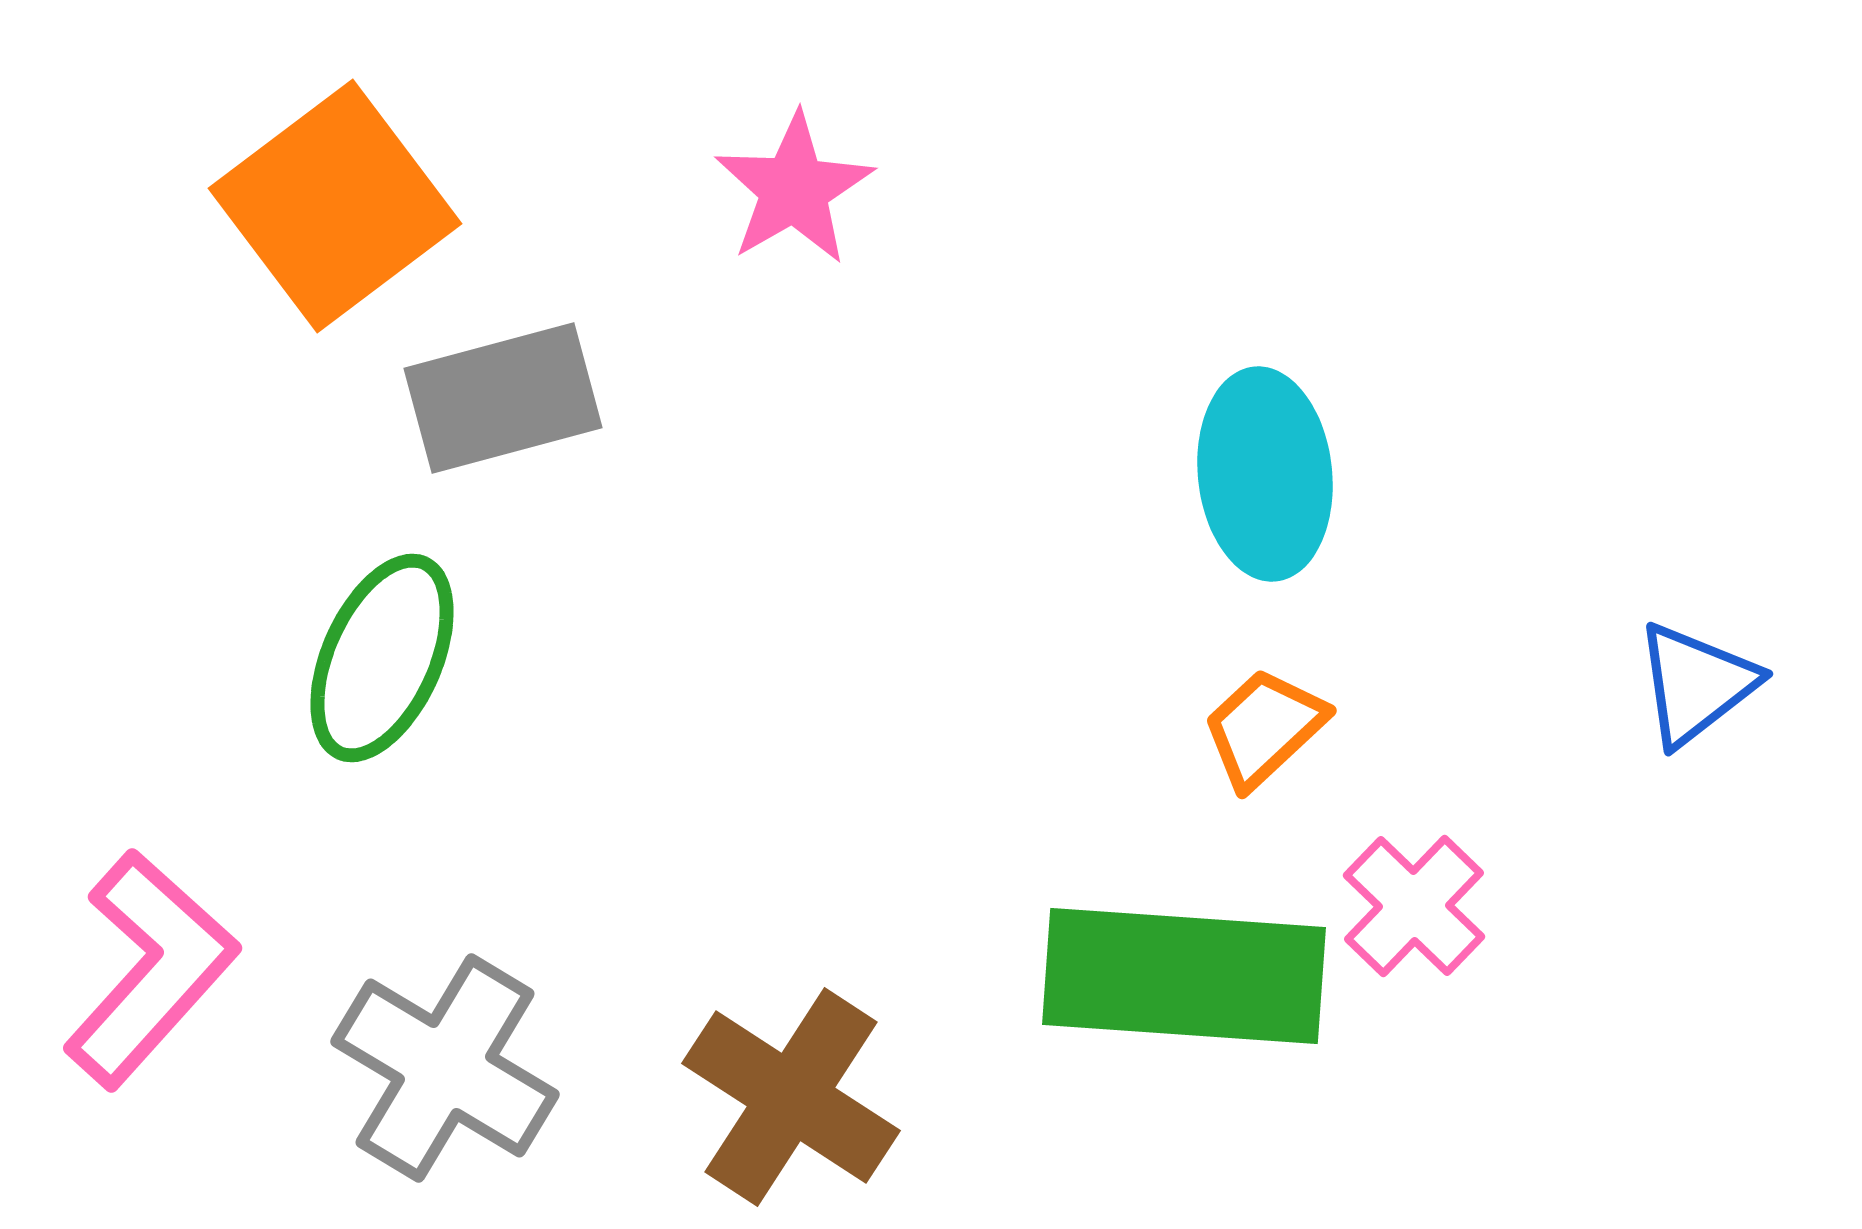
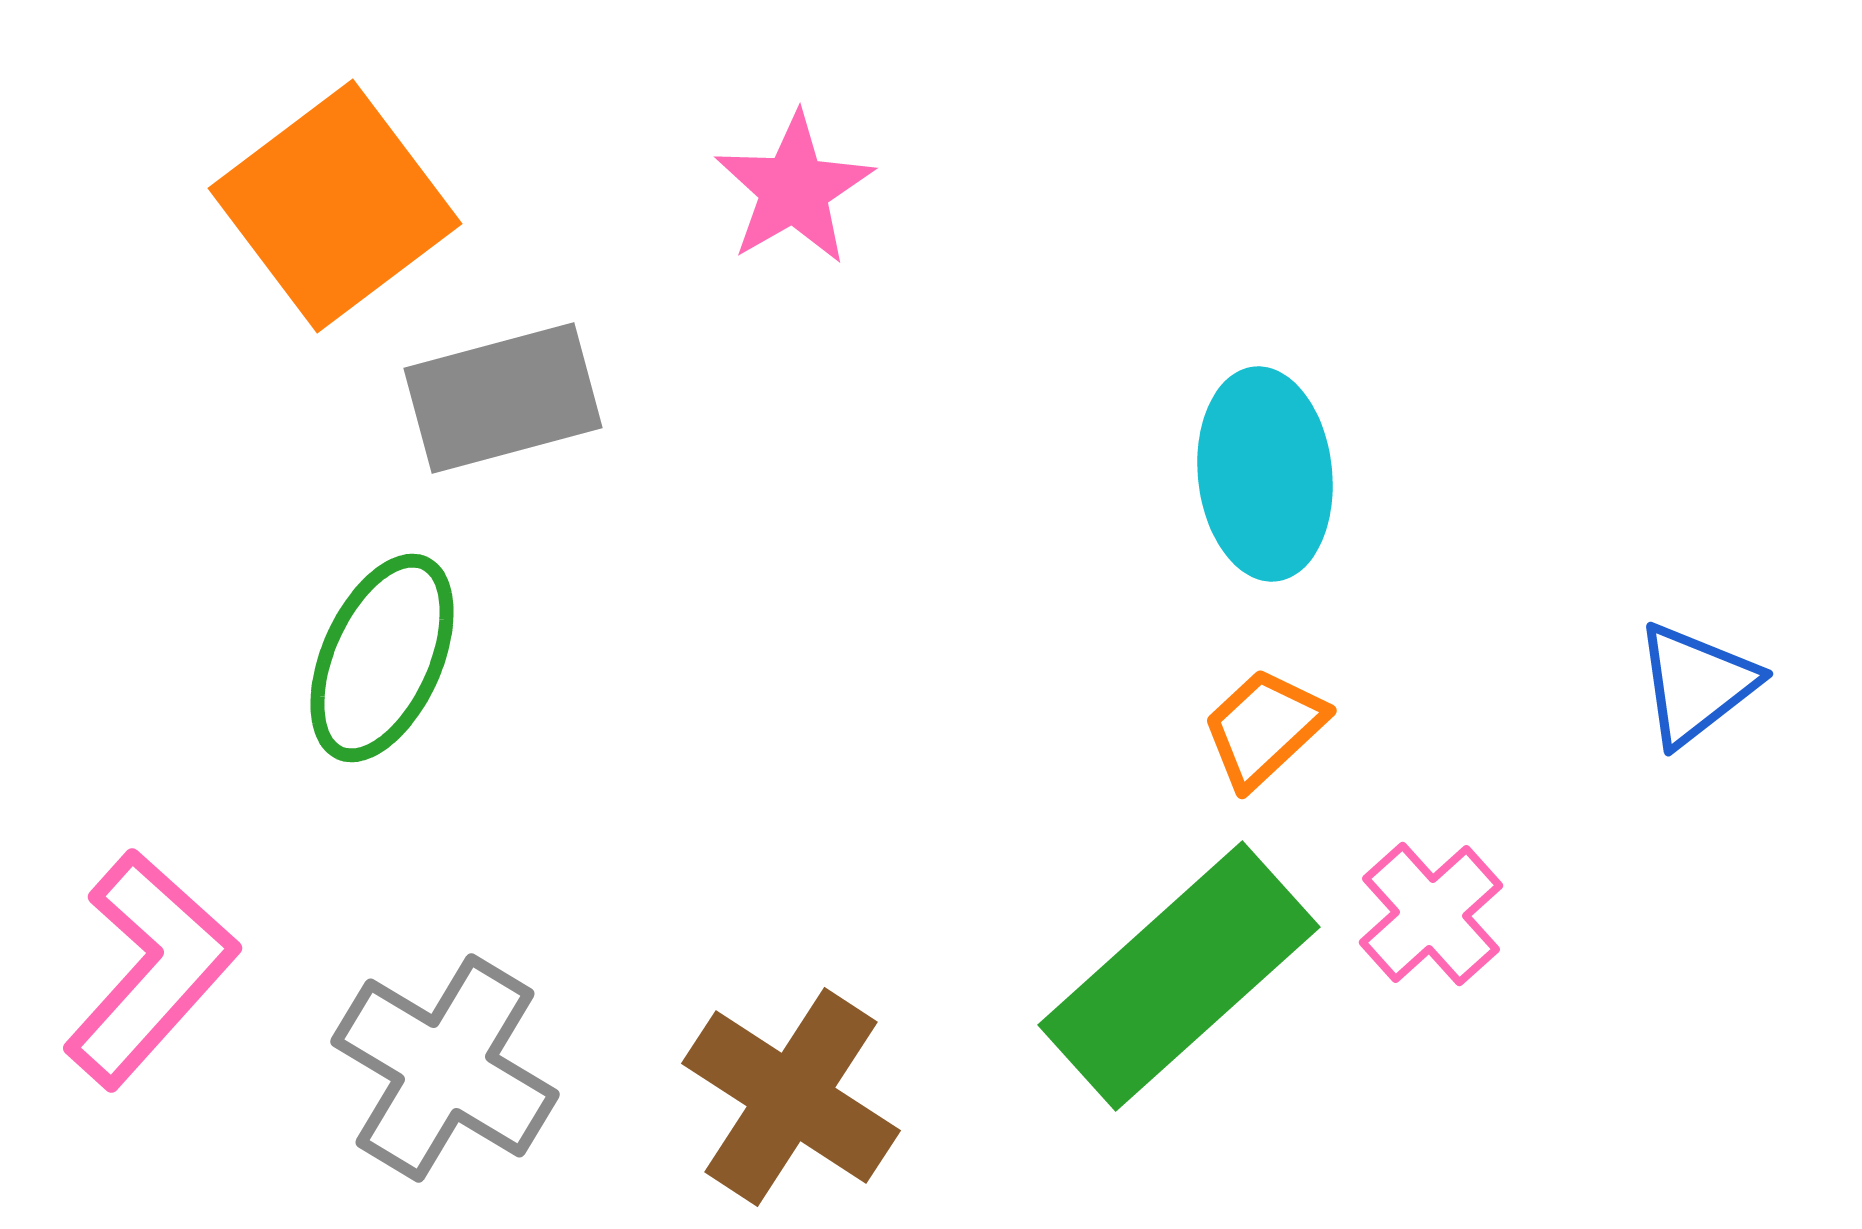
pink cross: moved 17 px right, 8 px down; rotated 4 degrees clockwise
green rectangle: moved 5 px left; rotated 46 degrees counterclockwise
